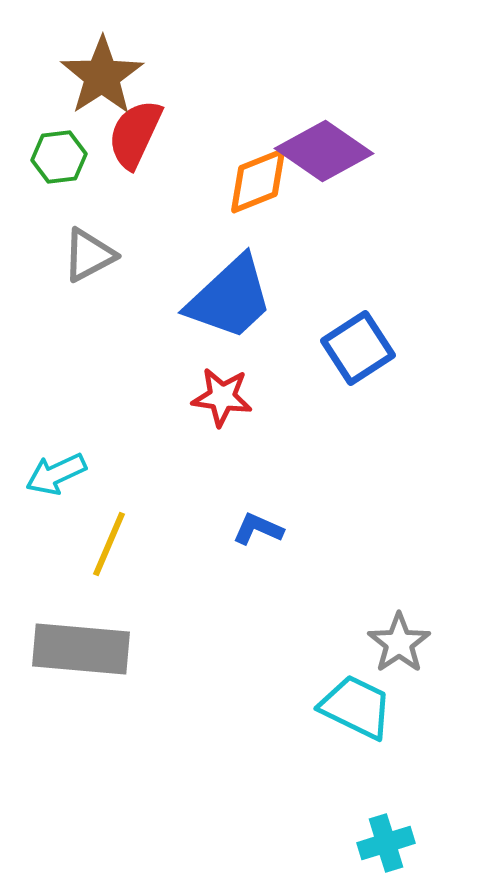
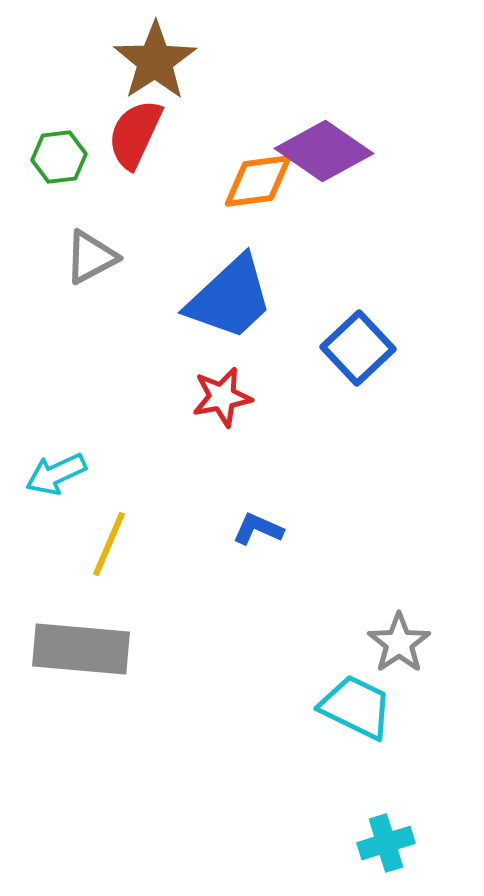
brown star: moved 53 px right, 15 px up
orange diamond: rotated 14 degrees clockwise
gray triangle: moved 2 px right, 2 px down
blue square: rotated 10 degrees counterclockwise
red star: rotated 18 degrees counterclockwise
